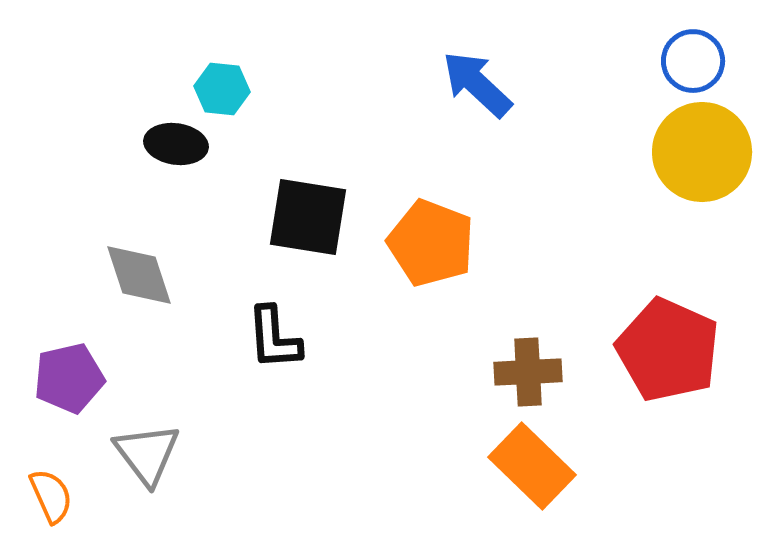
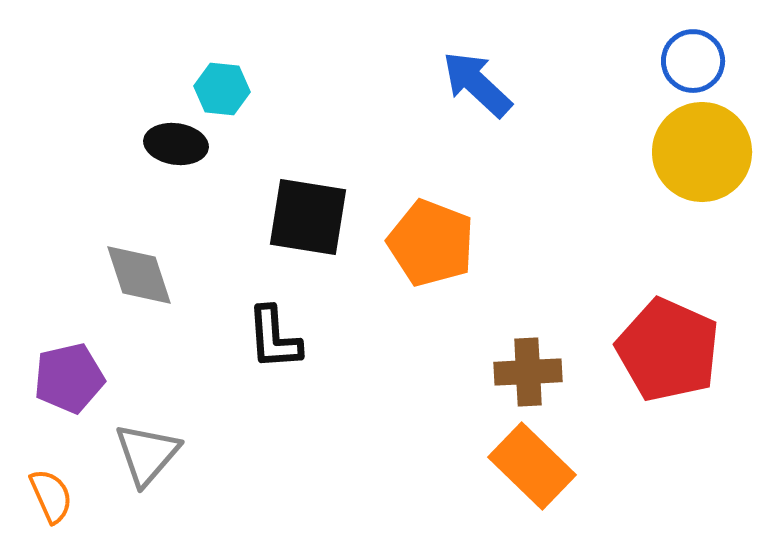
gray triangle: rotated 18 degrees clockwise
